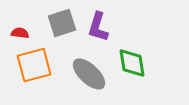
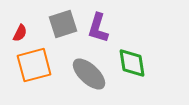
gray square: moved 1 px right, 1 px down
purple L-shape: moved 1 px down
red semicircle: rotated 108 degrees clockwise
